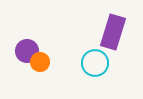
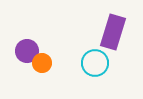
orange circle: moved 2 px right, 1 px down
